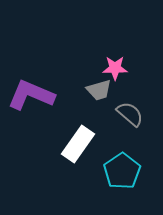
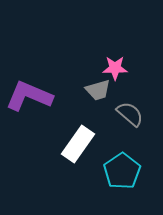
gray trapezoid: moved 1 px left
purple L-shape: moved 2 px left, 1 px down
